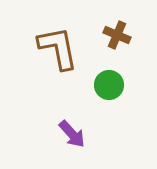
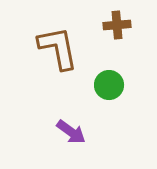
brown cross: moved 10 px up; rotated 28 degrees counterclockwise
purple arrow: moved 1 px left, 2 px up; rotated 12 degrees counterclockwise
